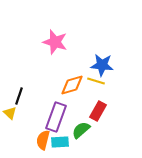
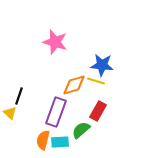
orange diamond: moved 2 px right
purple rectangle: moved 5 px up
